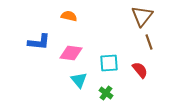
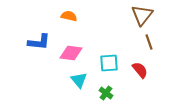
brown triangle: moved 1 px up
